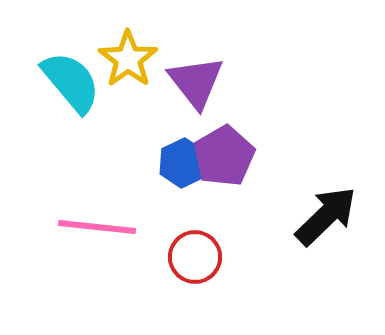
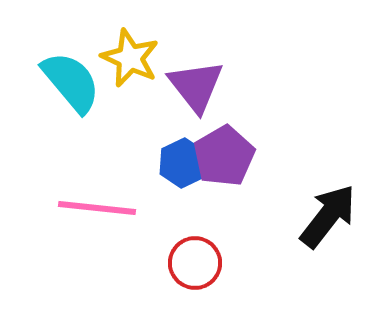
yellow star: moved 2 px right, 1 px up; rotated 12 degrees counterclockwise
purple triangle: moved 4 px down
black arrow: moved 2 px right; rotated 8 degrees counterclockwise
pink line: moved 19 px up
red circle: moved 6 px down
